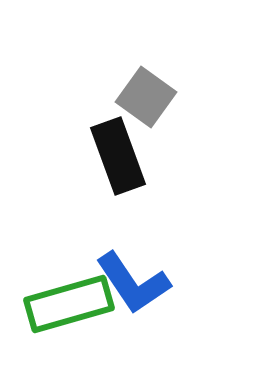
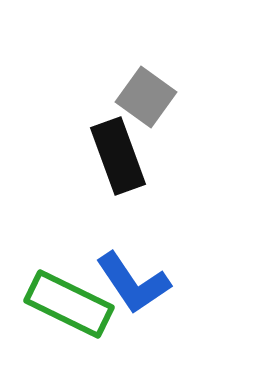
green rectangle: rotated 42 degrees clockwise
